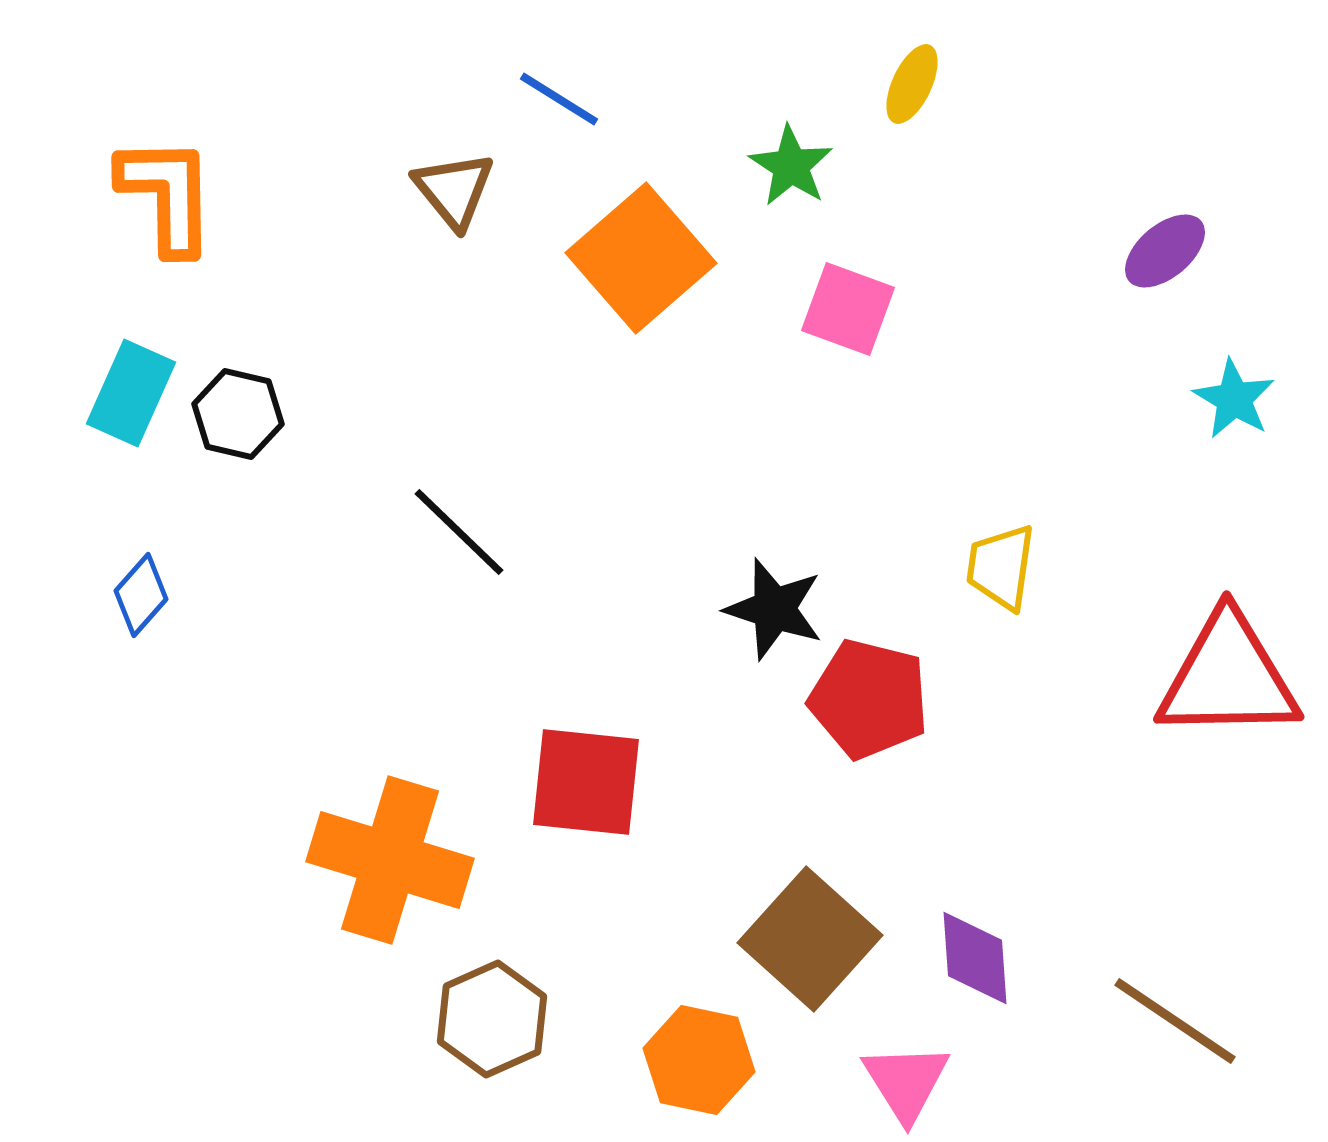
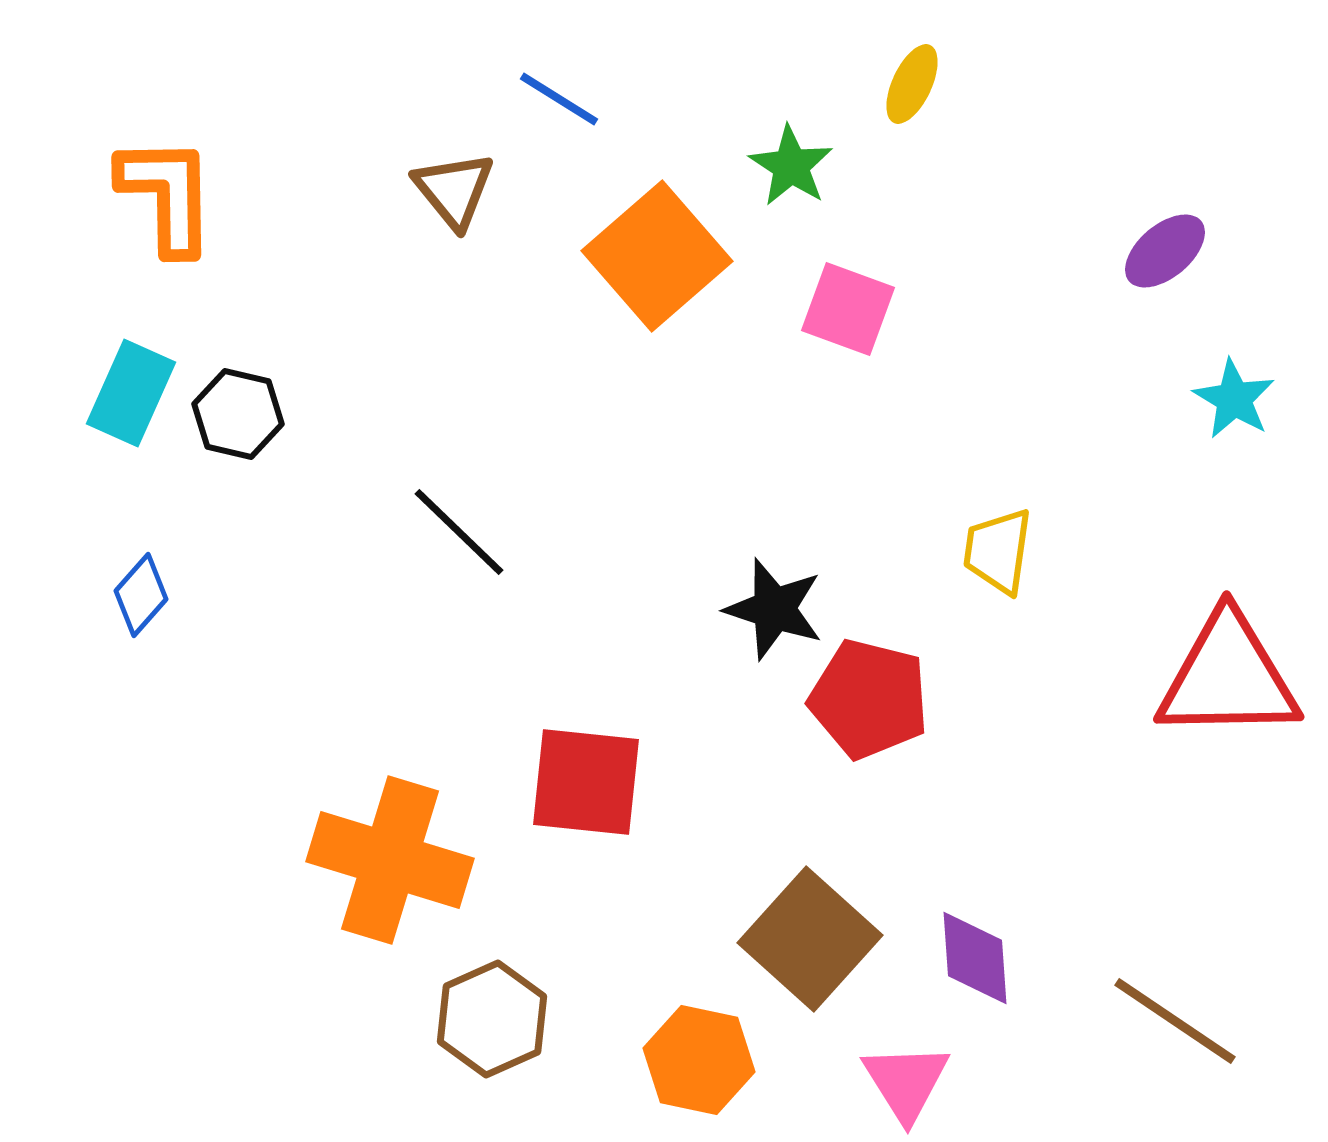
orange square: moved 16 px right, 2 px up
yellow trapezoid: moved 3 px left, 16 px up
